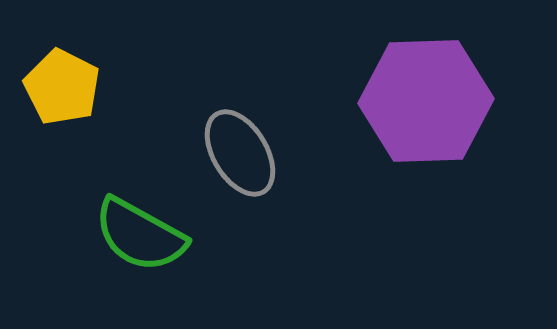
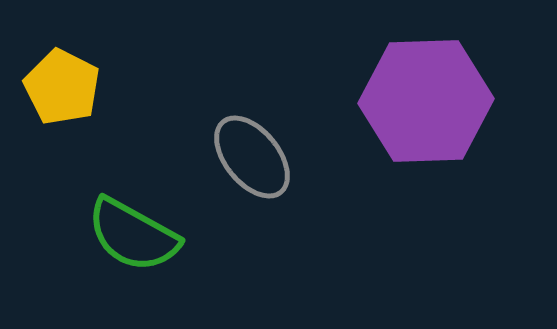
gray ellipse: moved 12 px right, 4 px down; rotated 8 degrees counterclockwise
green semicircle: moved 7 px left
